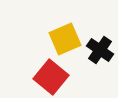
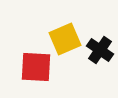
red square: moved 15 px left, 10 px up; rotated 36 degrees counterclockwise
